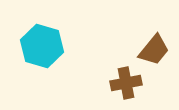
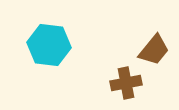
cyan hexagon: moved 7 px right, 1 px up; rotated 9 degrees counterclockwise
